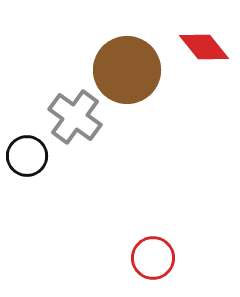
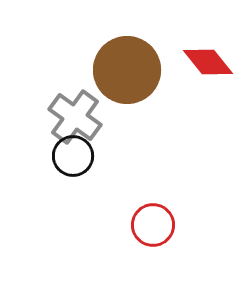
red diamond: moved 4 px right, 15 px down
black circle: moved 46 px right
red circle: moved 33 px up
